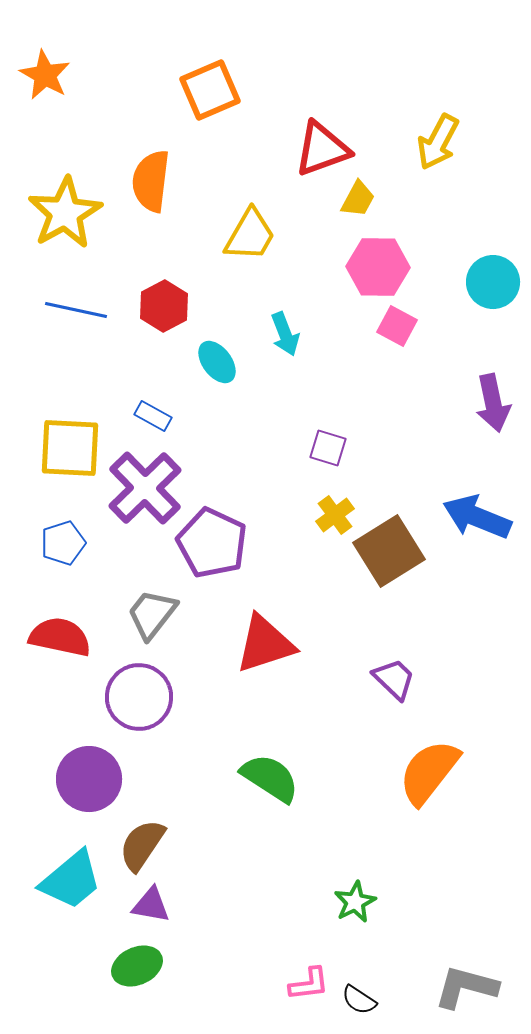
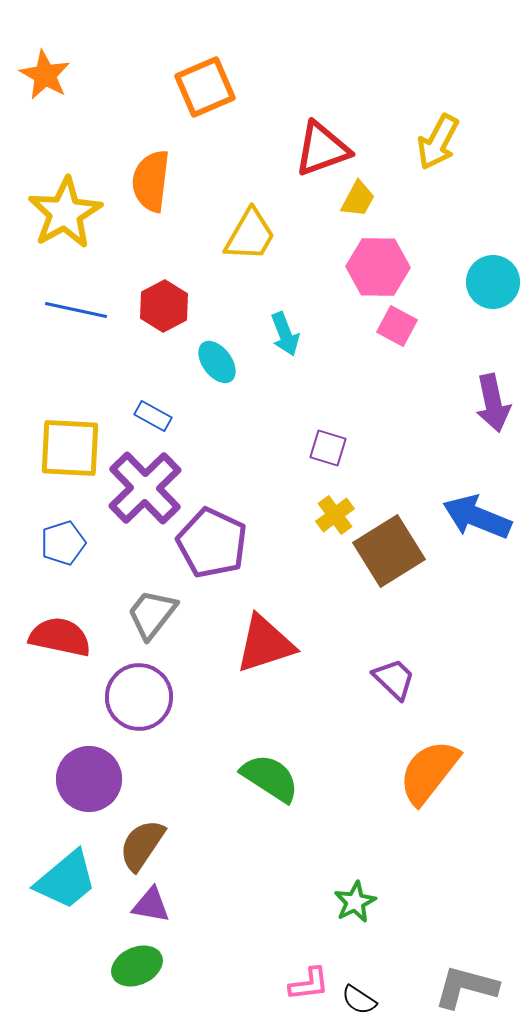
orange square at (210, 90): moved 5 px left, 3 px up
cyan trapezoid at (71, 880): moved 5 px left
